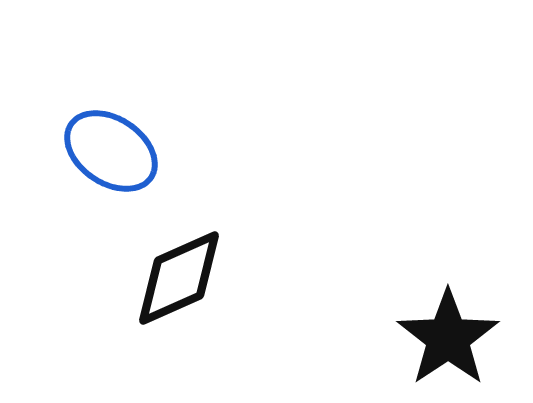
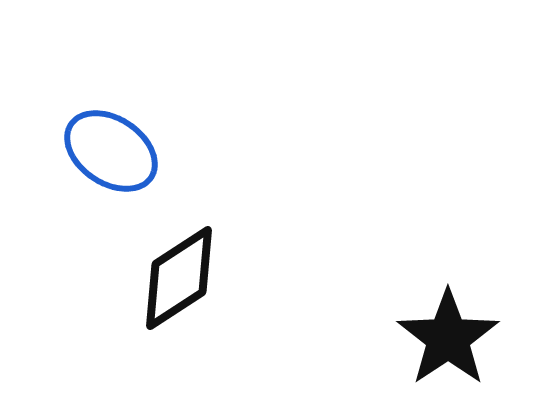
black diamond: rotated 9 degrees counterclockwise
